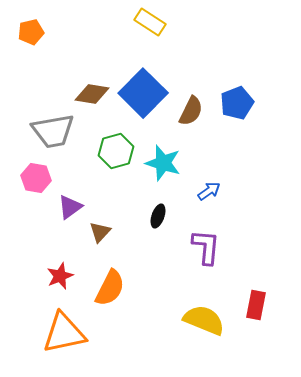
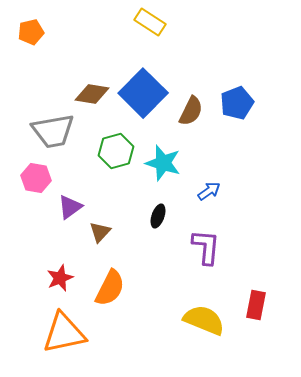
red star: moved 2 px down
